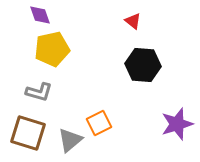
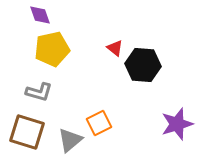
red triangle: moved 18 px left, 27 px down
brown square: moved 1 px left, 1 px up
